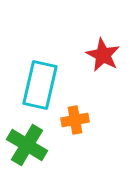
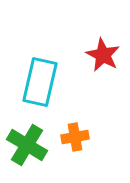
cyan rectangle: moved 3 px up
orange cross: moved 17 px down
